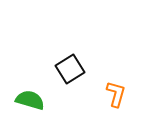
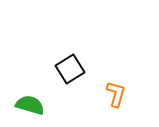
green semicircle: moved 5 px down
